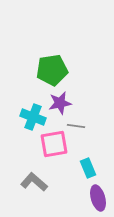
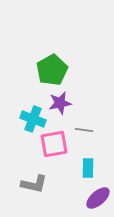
green pentagon: rotated 20 degrees counterclockwise
cyan cross: moved 2 px down
gray line: moved 8 px right, 4 px down
cyan rectangle: rotated 24 degrees clockwise
gray L-shape: moved 2 px down; rotated 152 degrees clockwise
purple ellipse: rotated 65 degrees clockwise
